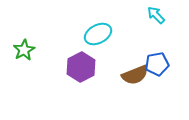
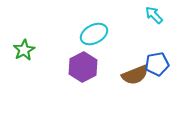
cyan arrow: moved 2 px left
cyan ellipse: moved 4 px left
purple hexagon: moved 2 px right
